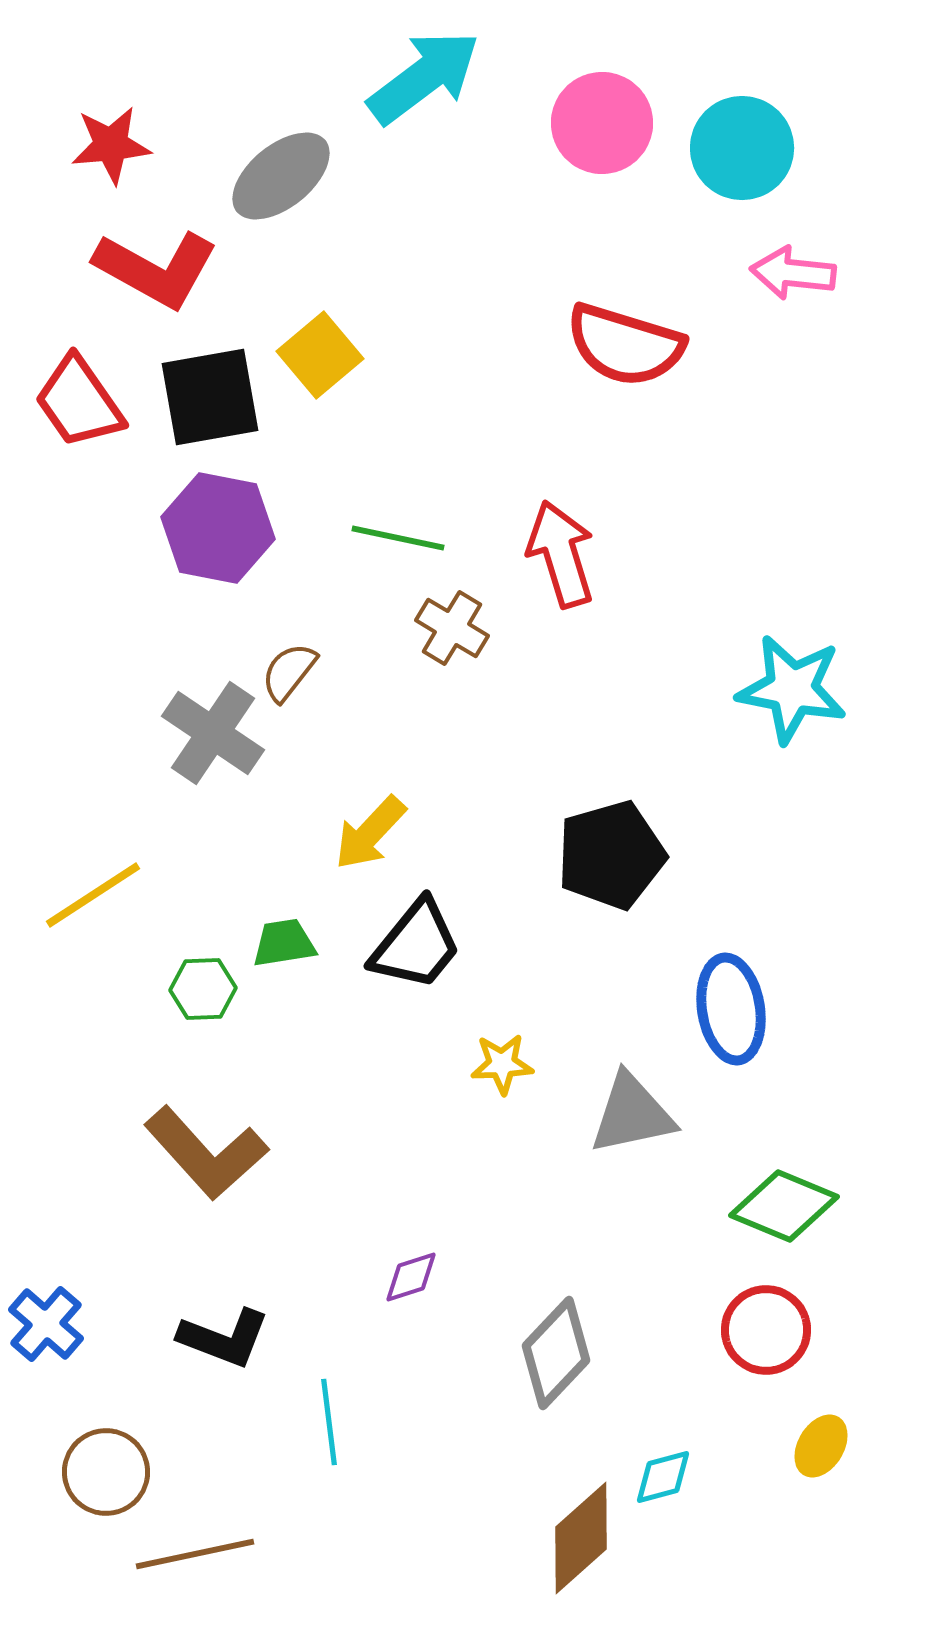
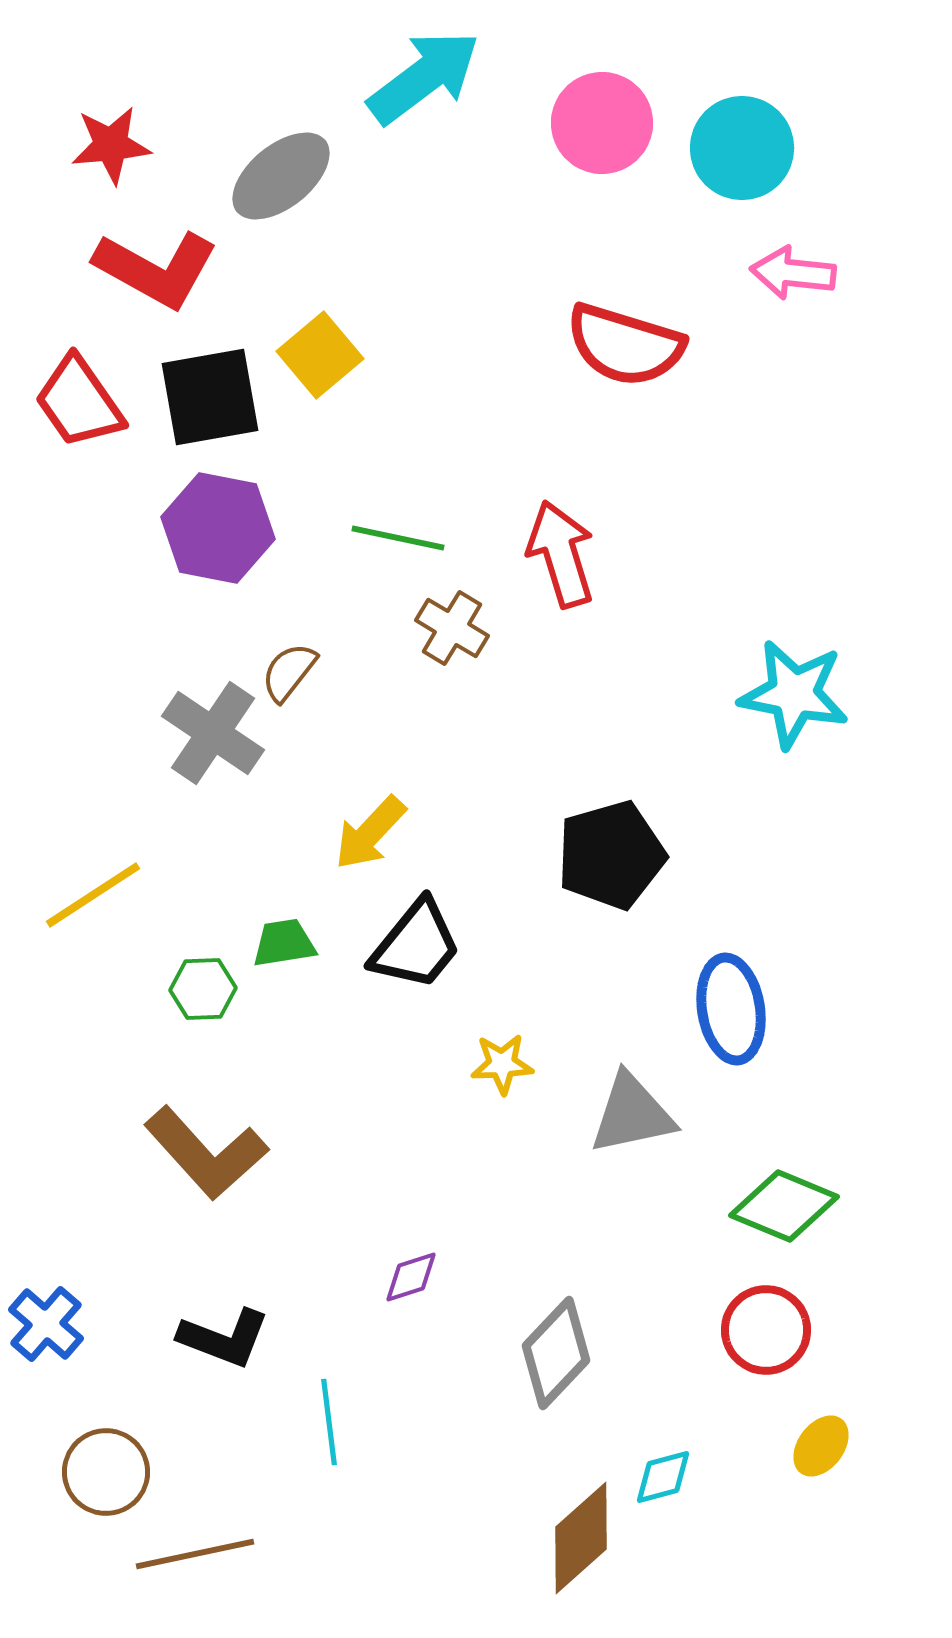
cyan star: moved 2 px right, 5 px down
yellow ellipse: rotated 6 degrees clockwise
